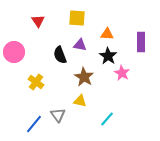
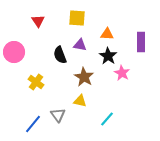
blue line: moved 1 px left
